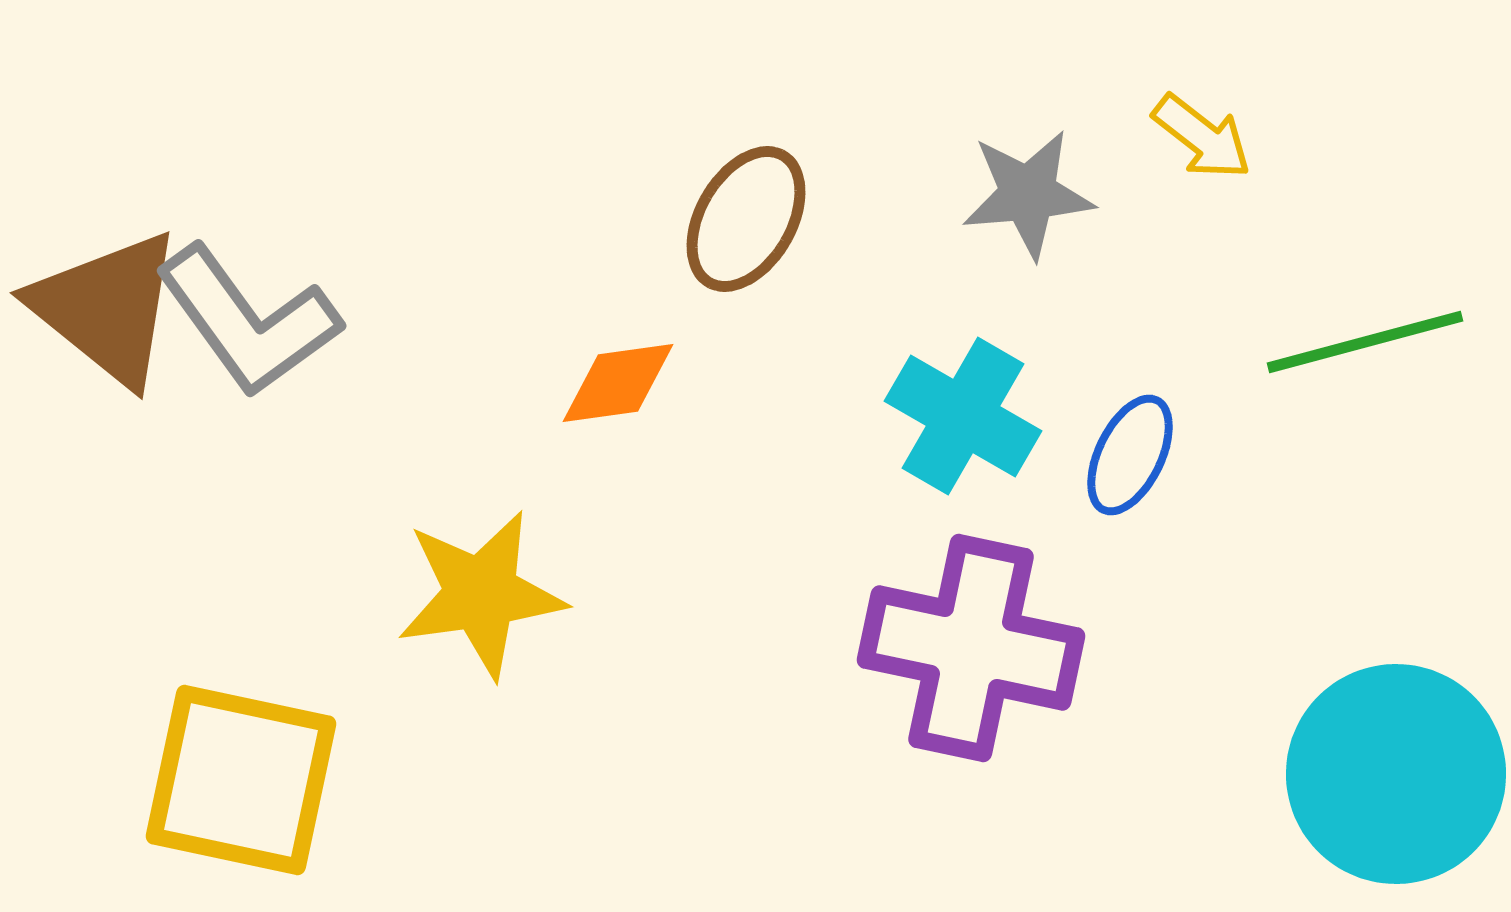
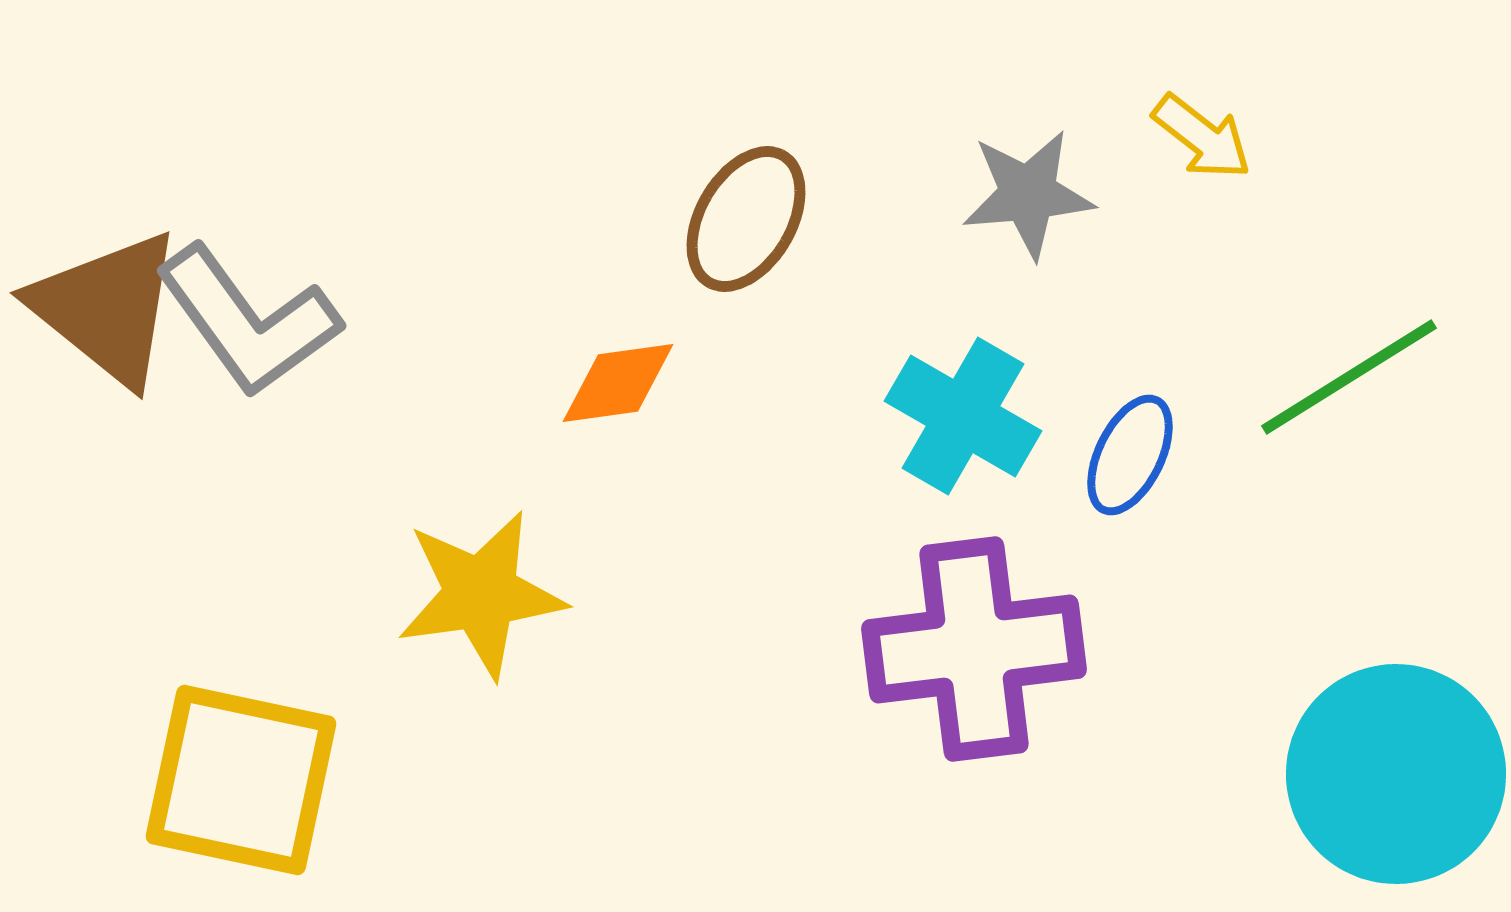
green line: moved 16 px left, 35 px down; rotated 17 degrees counterclockwise
purple cross: moved 3 px right, 1 px down; rotated 19 degrees counterclockwise
